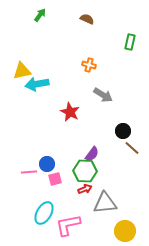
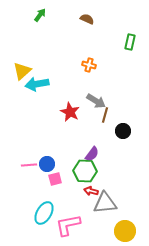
yellow triangle: rotated 30 degrees counterclockwise
gray arrow: moved 7 px left, 6 px down
brown line: moved 27 px left, 33 px up; rotated 63 degrees clockwise
pink line: moved 7 px up
red arrow: moved 6 px right, 2 px down; rotated 144 degrees counterclockwise
